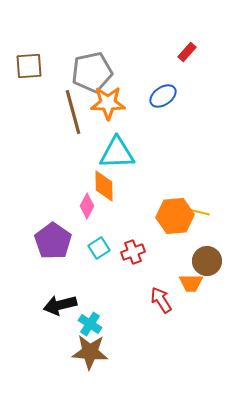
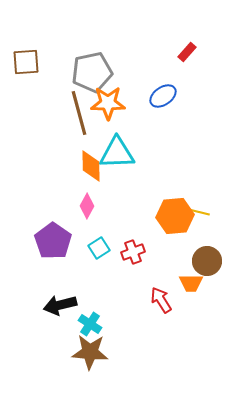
brown square: moved 3 px left, 4 px up
brown line: moved 6 px right, 1 px down
orange diamond: moved 13 px left, 20 px up
